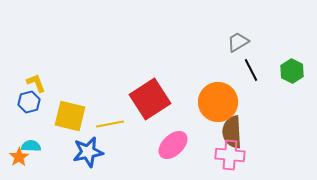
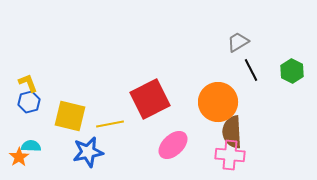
yellow L-shape: moved 8 px left
red square: rotated 6 degrees clockwise
